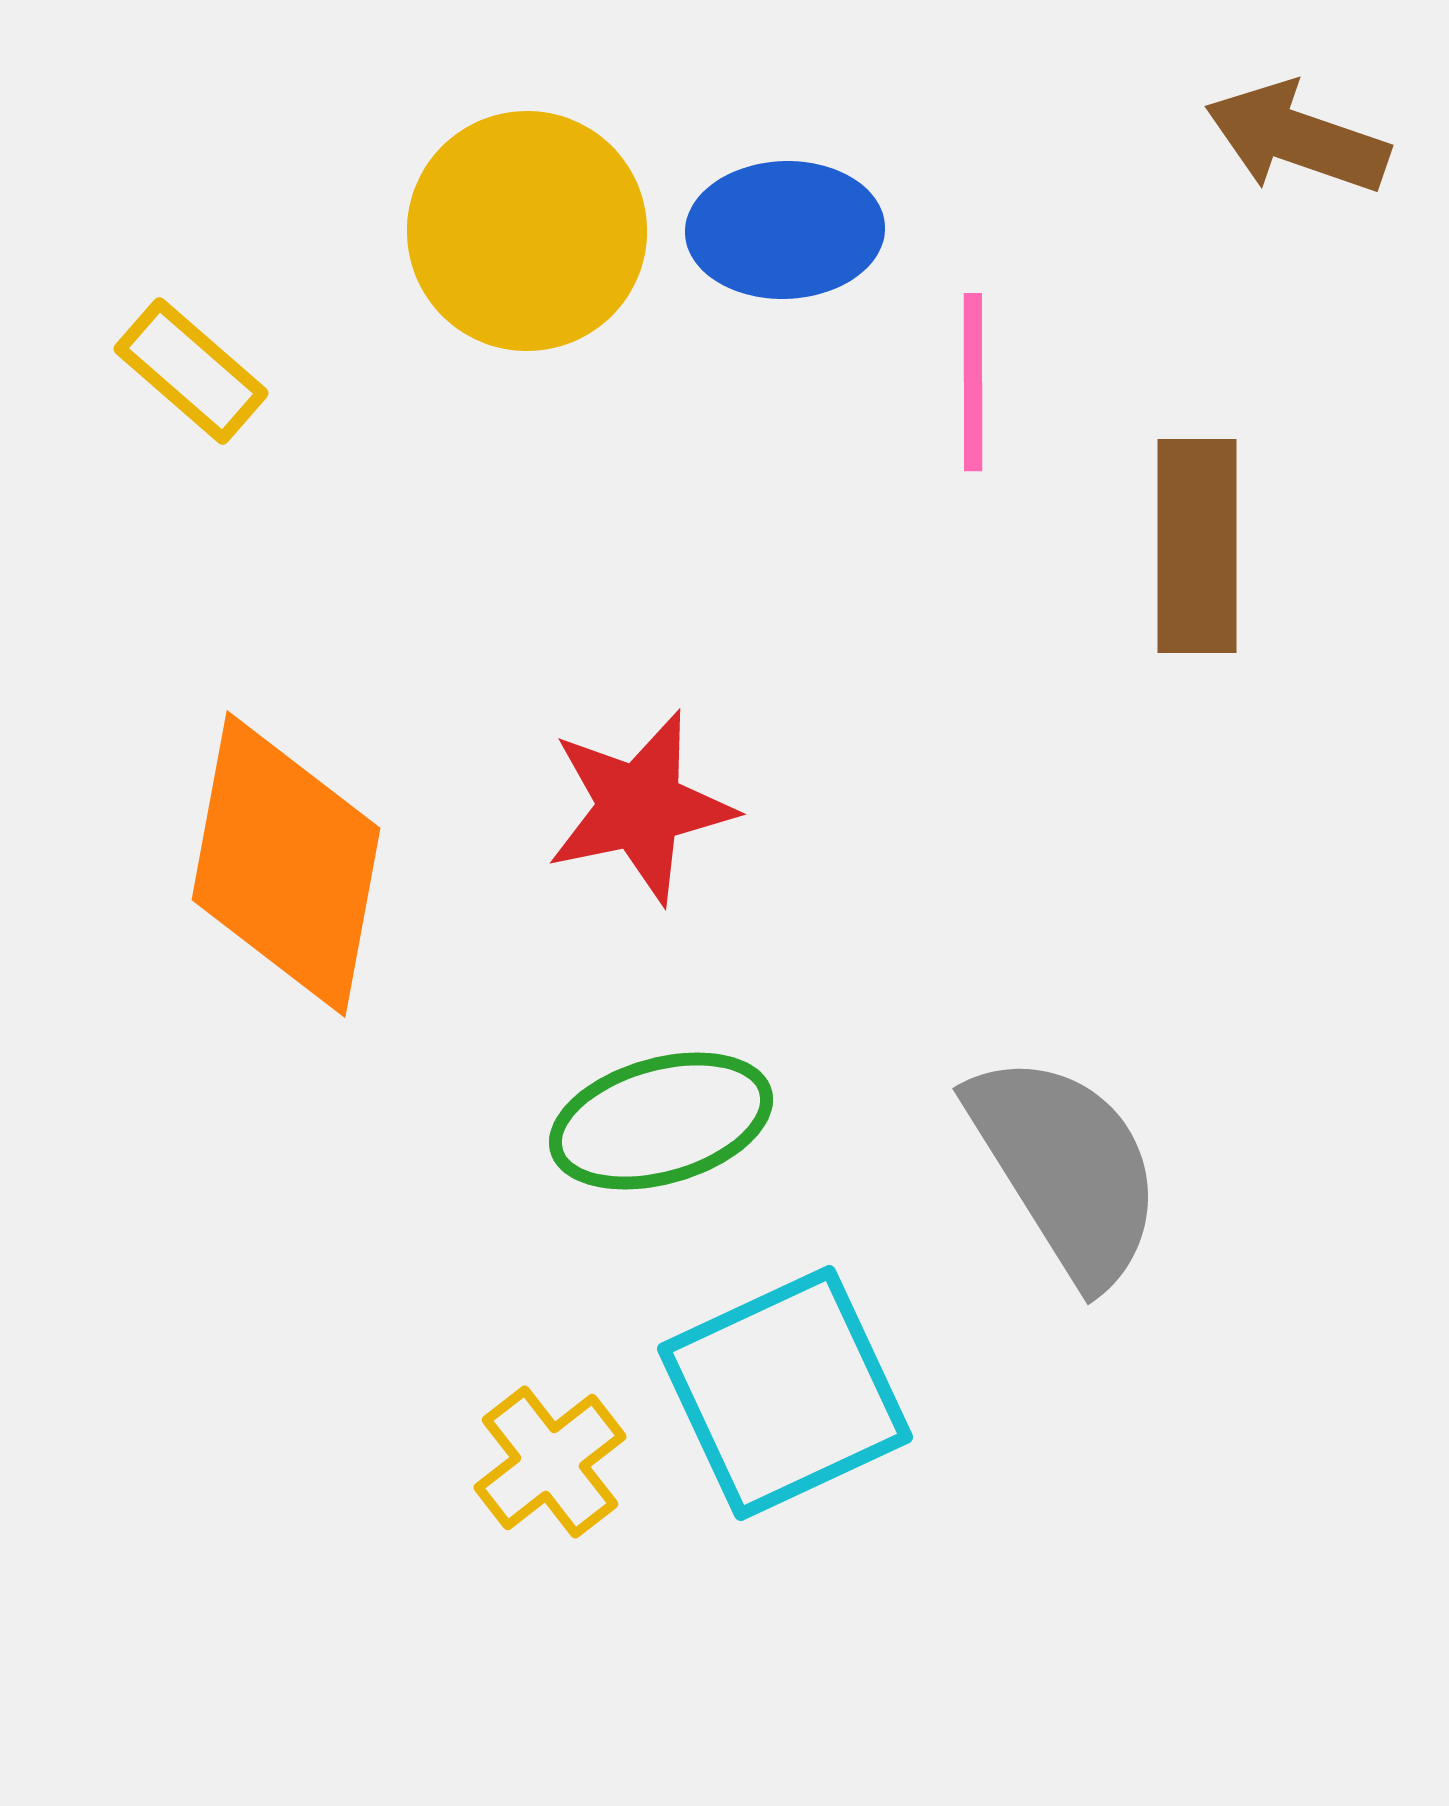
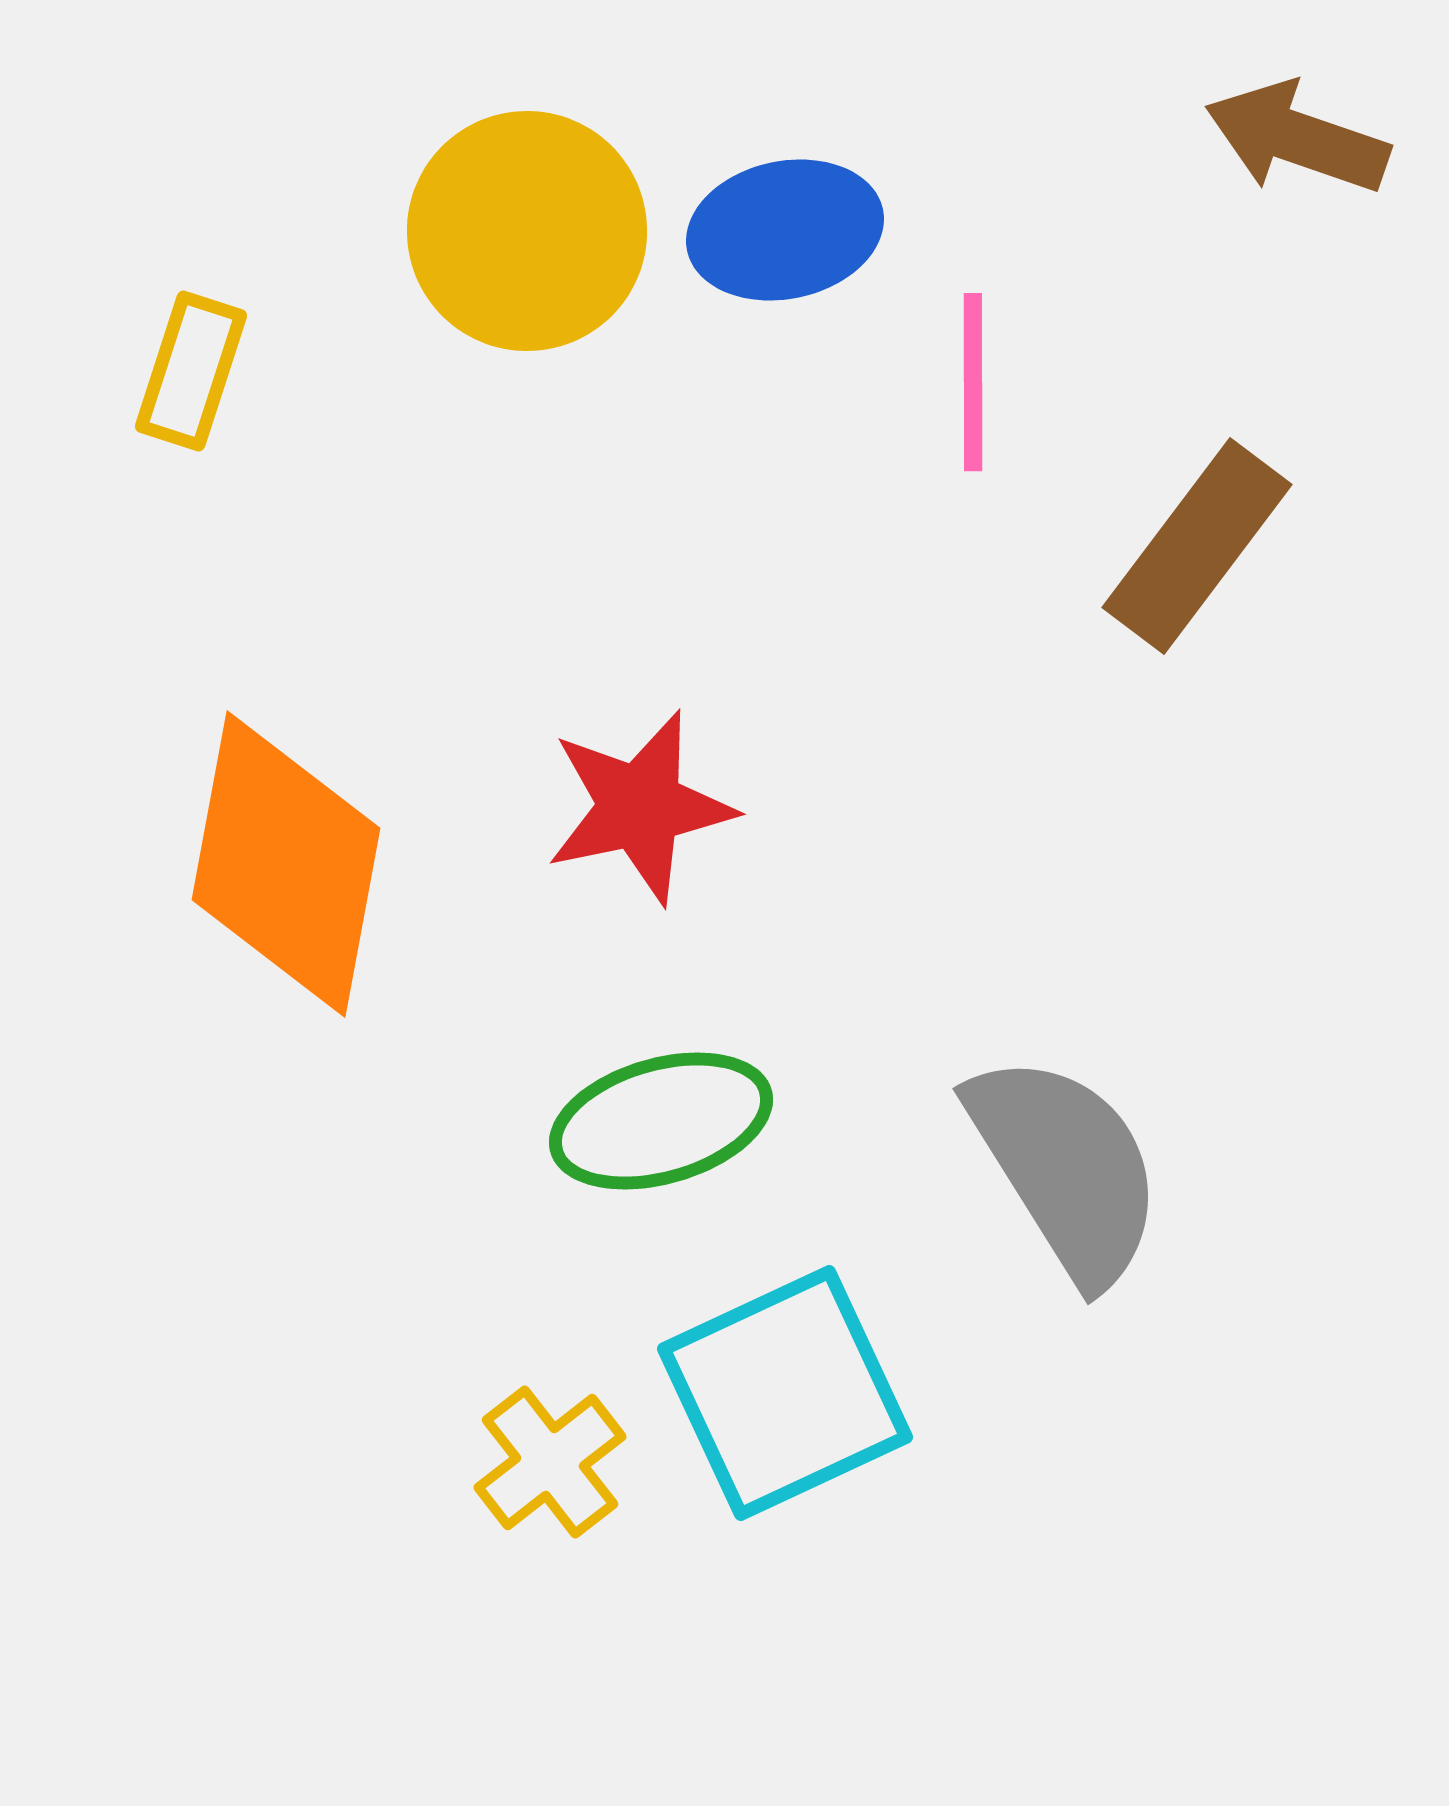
blue ellipse: rotated 10 degrees counterclockwise
yellow rectangle: rotated 67 degrees clockwise
brown rectangle: rotated 37 degrees clockwise
